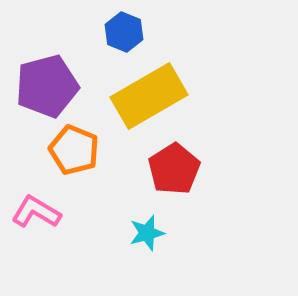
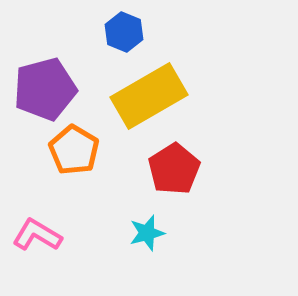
purple pentagon: moved 2 px left, 3 px down
orange pentagon: rotated 9 degrees clockwise
pink L-shape: moved 1 px right, 23 px down
